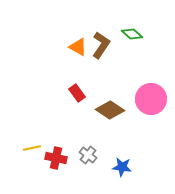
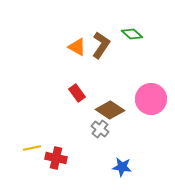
orange triangle: moved 1 px left
gray cross: moved 12 px right, 26 px up
